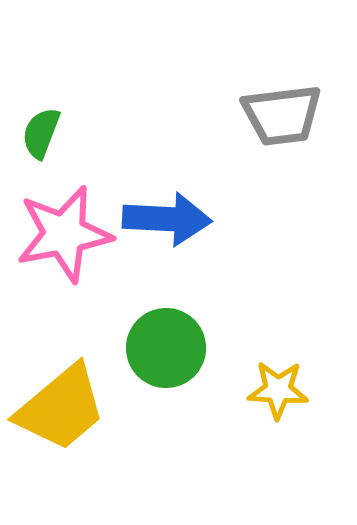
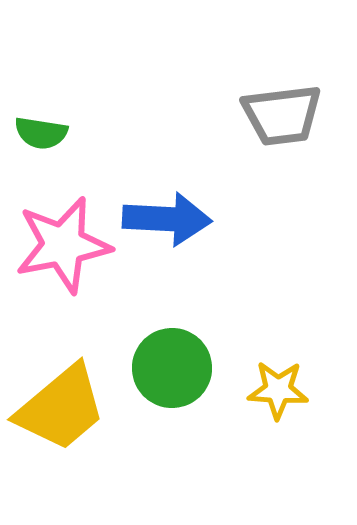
green semicircle: rotated 102 degrees counterclockwise
pink star: moved 1 px left, 11 px down
green circle: moved 6 px right, 20 px down
